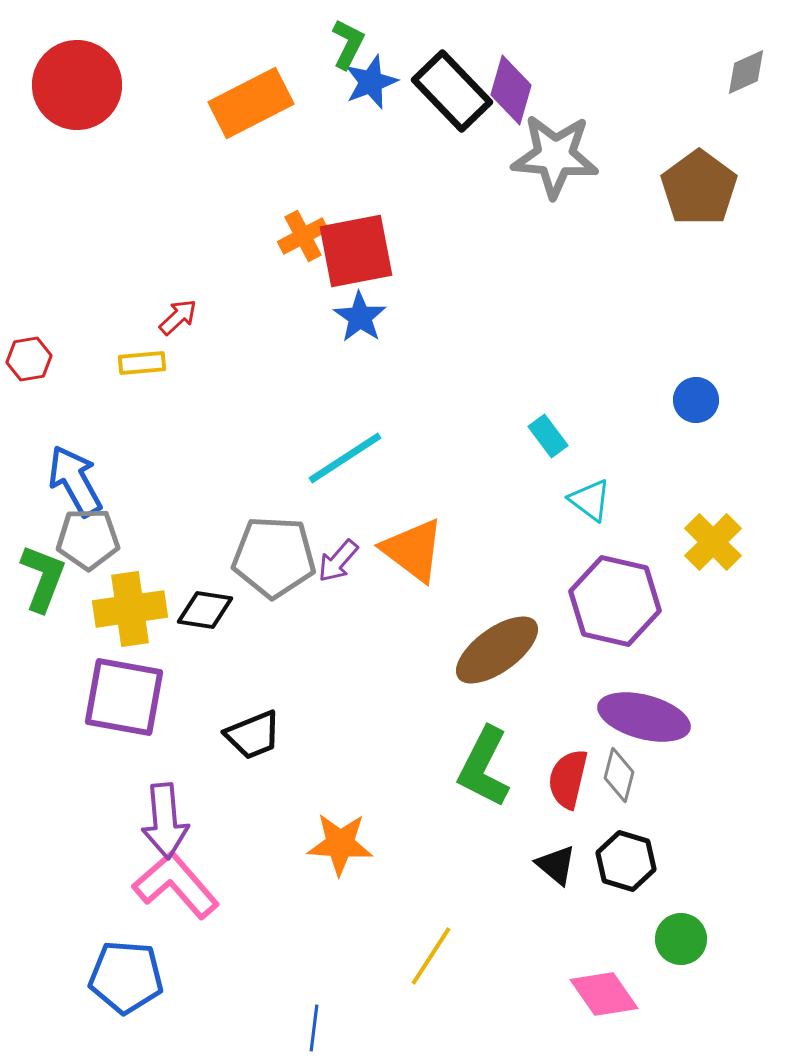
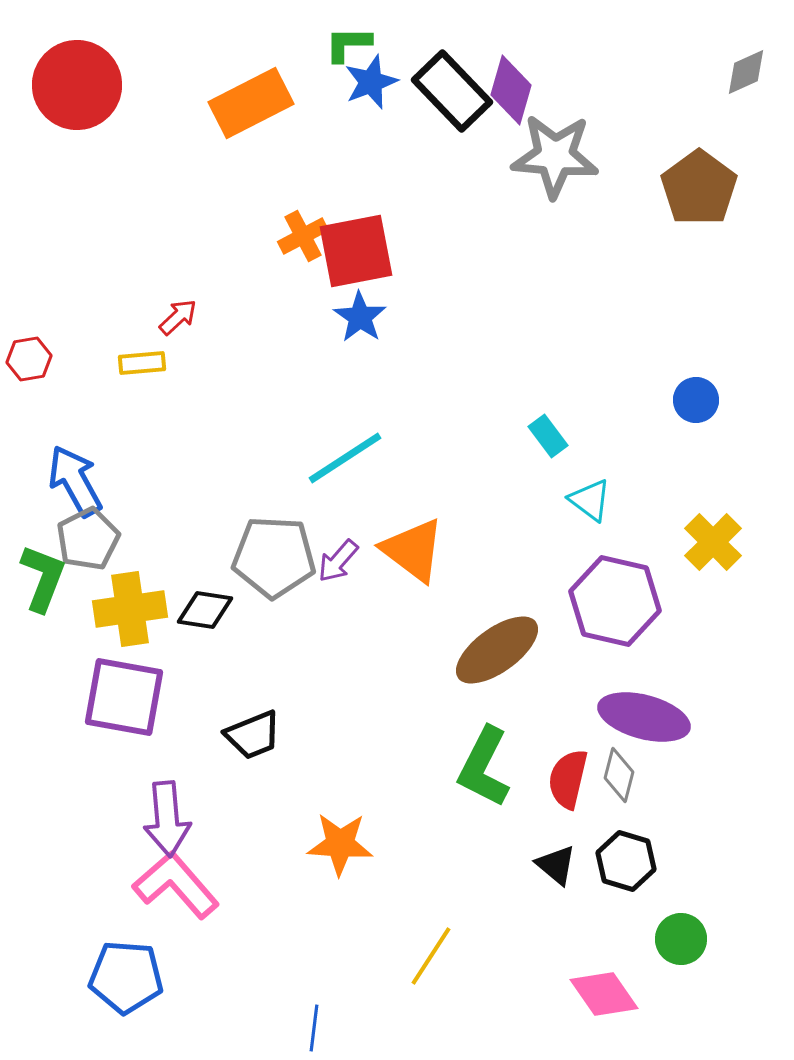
green L-shape at (348, 44): rotated 117 degrees counterclockwise
gray pentagon at (88, 539): rotated 26 degrees counterclockwise
purple arrow at (165, 821): moved 2 px right, 2 px up
